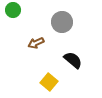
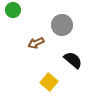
gray circle: moved 3 px down
